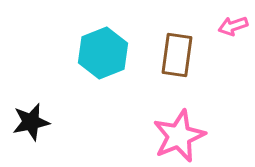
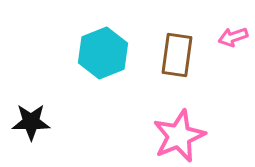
pink arrow: moved 11 px down
black star: rotated 12 degrees clockwise
